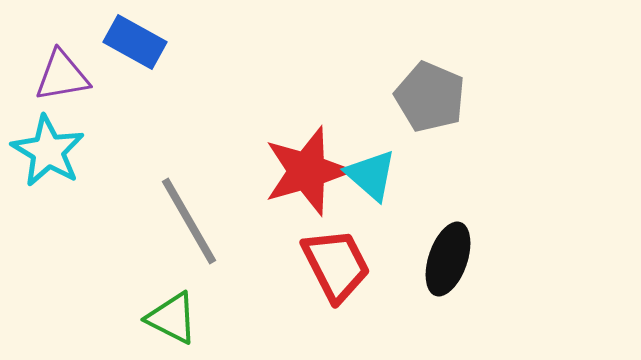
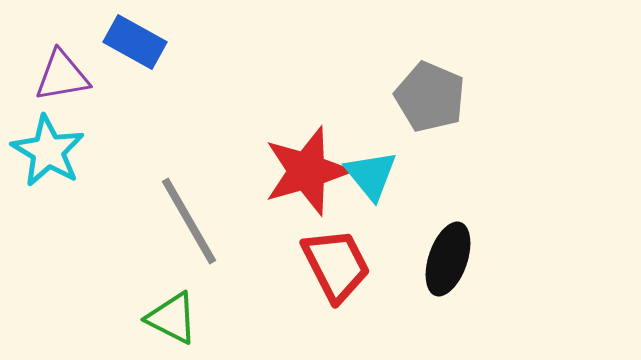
cyan triangle: rotated 10 degrees clockwise
